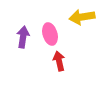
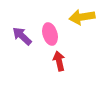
purple arrow: moved 1 px left, 1 px up; rotated 55 degrees counterclockwise
